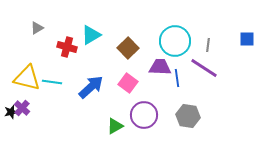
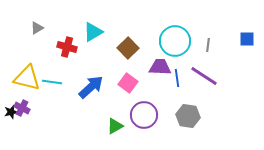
cyan triangle: moved 2 px right, 3 px up
purple line: moved 8 px down
purple cross: rotated 14 degrees counterclockwise
